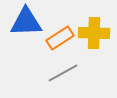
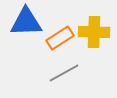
yellow cross: moved 1 px up
gray line: moved 1 px right
